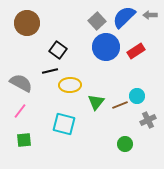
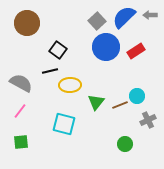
green square: moved 3 px left, 2 px down
